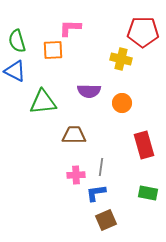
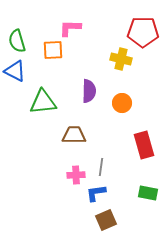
purple semicircle: rotated 90 degrees counterclockwise
